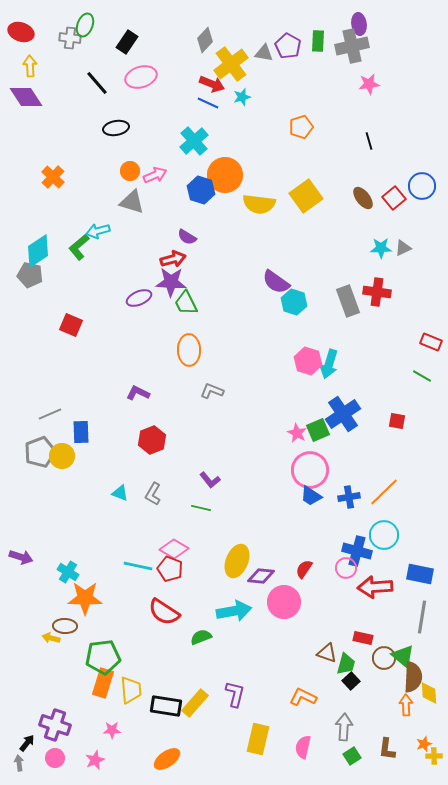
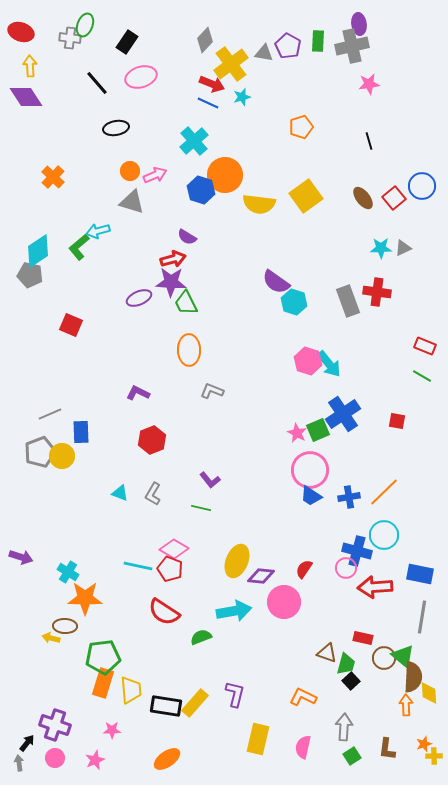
red rectangle at (431, 342): moved 6 px left, 4 px down
cyan arrow at (329, 364): rotated 56 degrees counterclockwise
